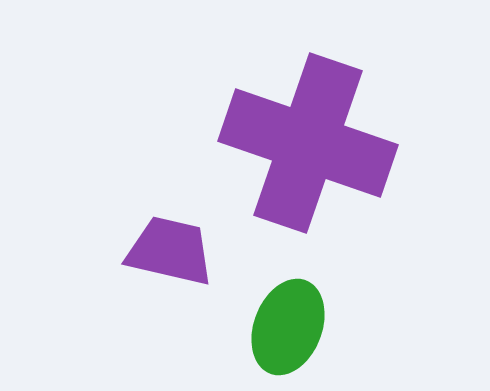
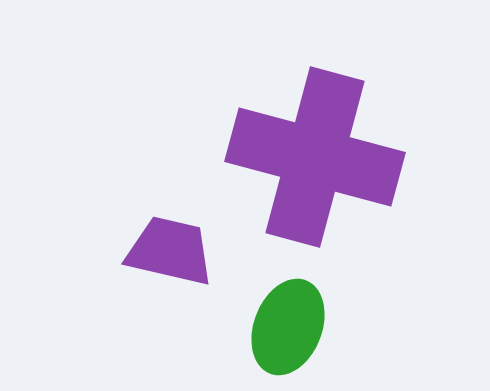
purple cross: moved 7 px right, 14 px down; rotated 4 degrees counterclockwise
